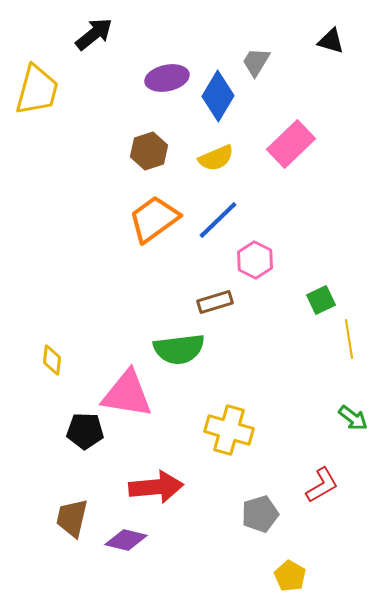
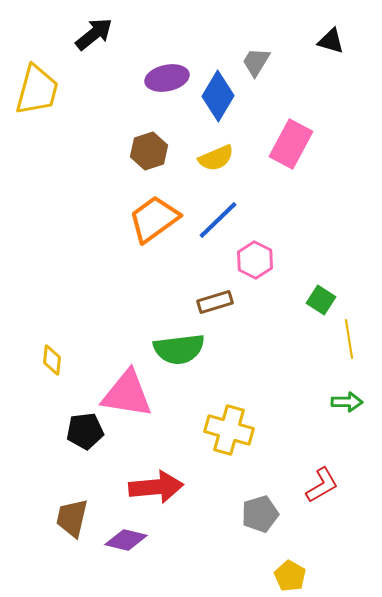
pink rectangle: rotated 18 degrees counterclockwise
green square: rotated 32 degrees counterclockwise
green arrow: moved 6 px left, 16 px up; rotated 36 degrees counterclockwise
black pentagon: rotated 9 degrees counterclockwise
